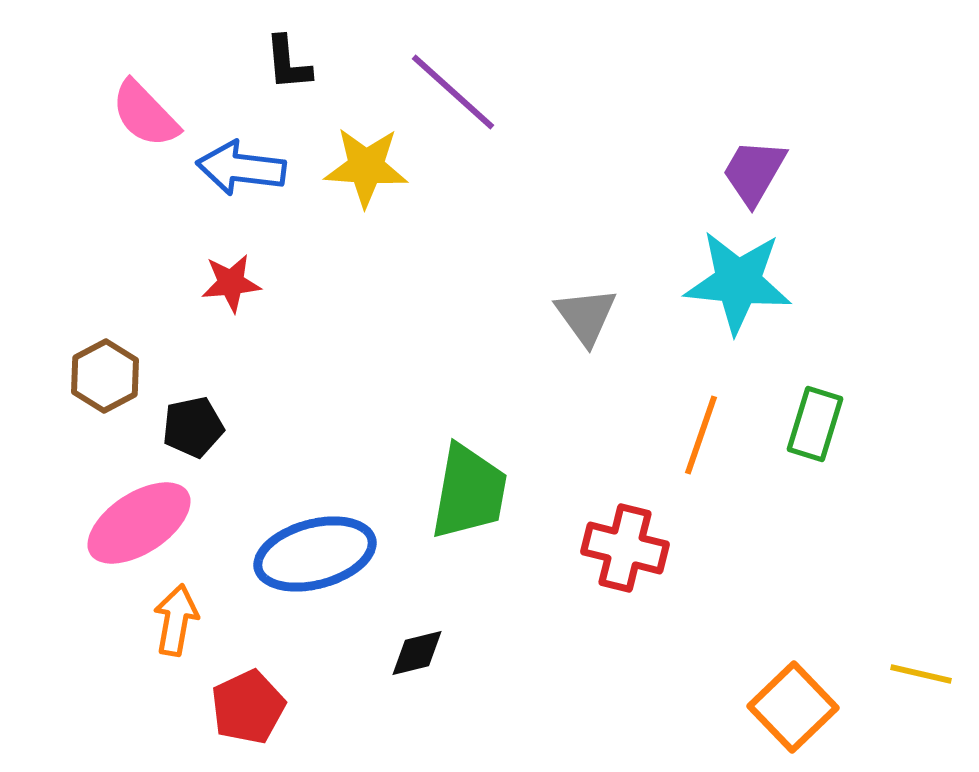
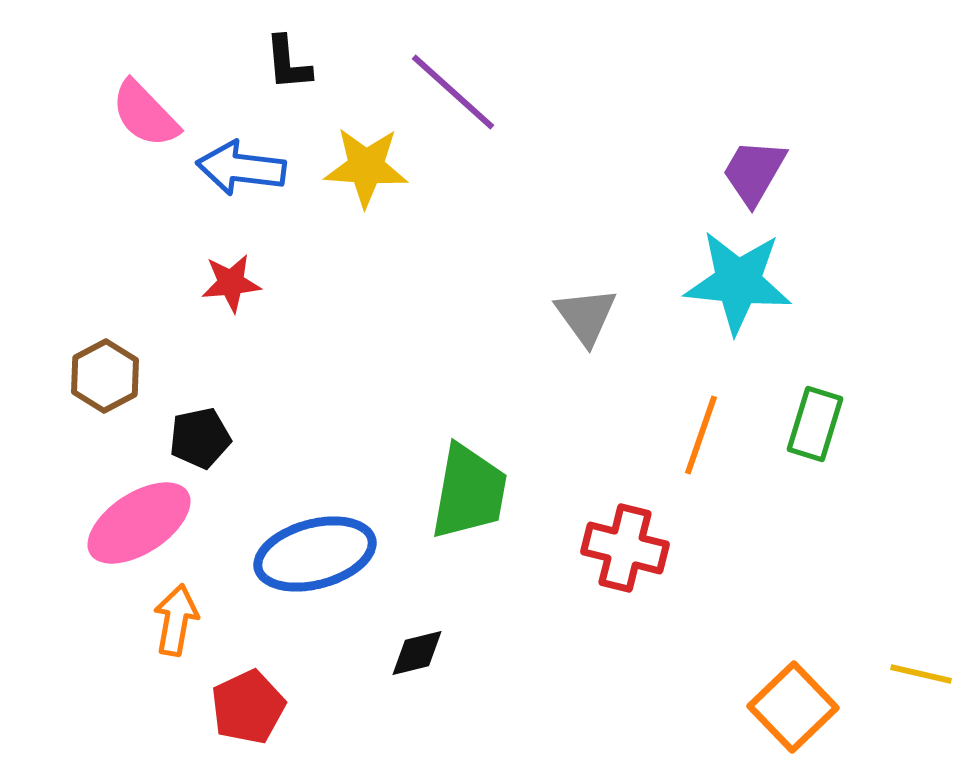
black pentagon: moved 7 px right, 11 px down
